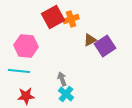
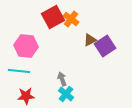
orange cross: rotated 35 degrees counterclockwise
